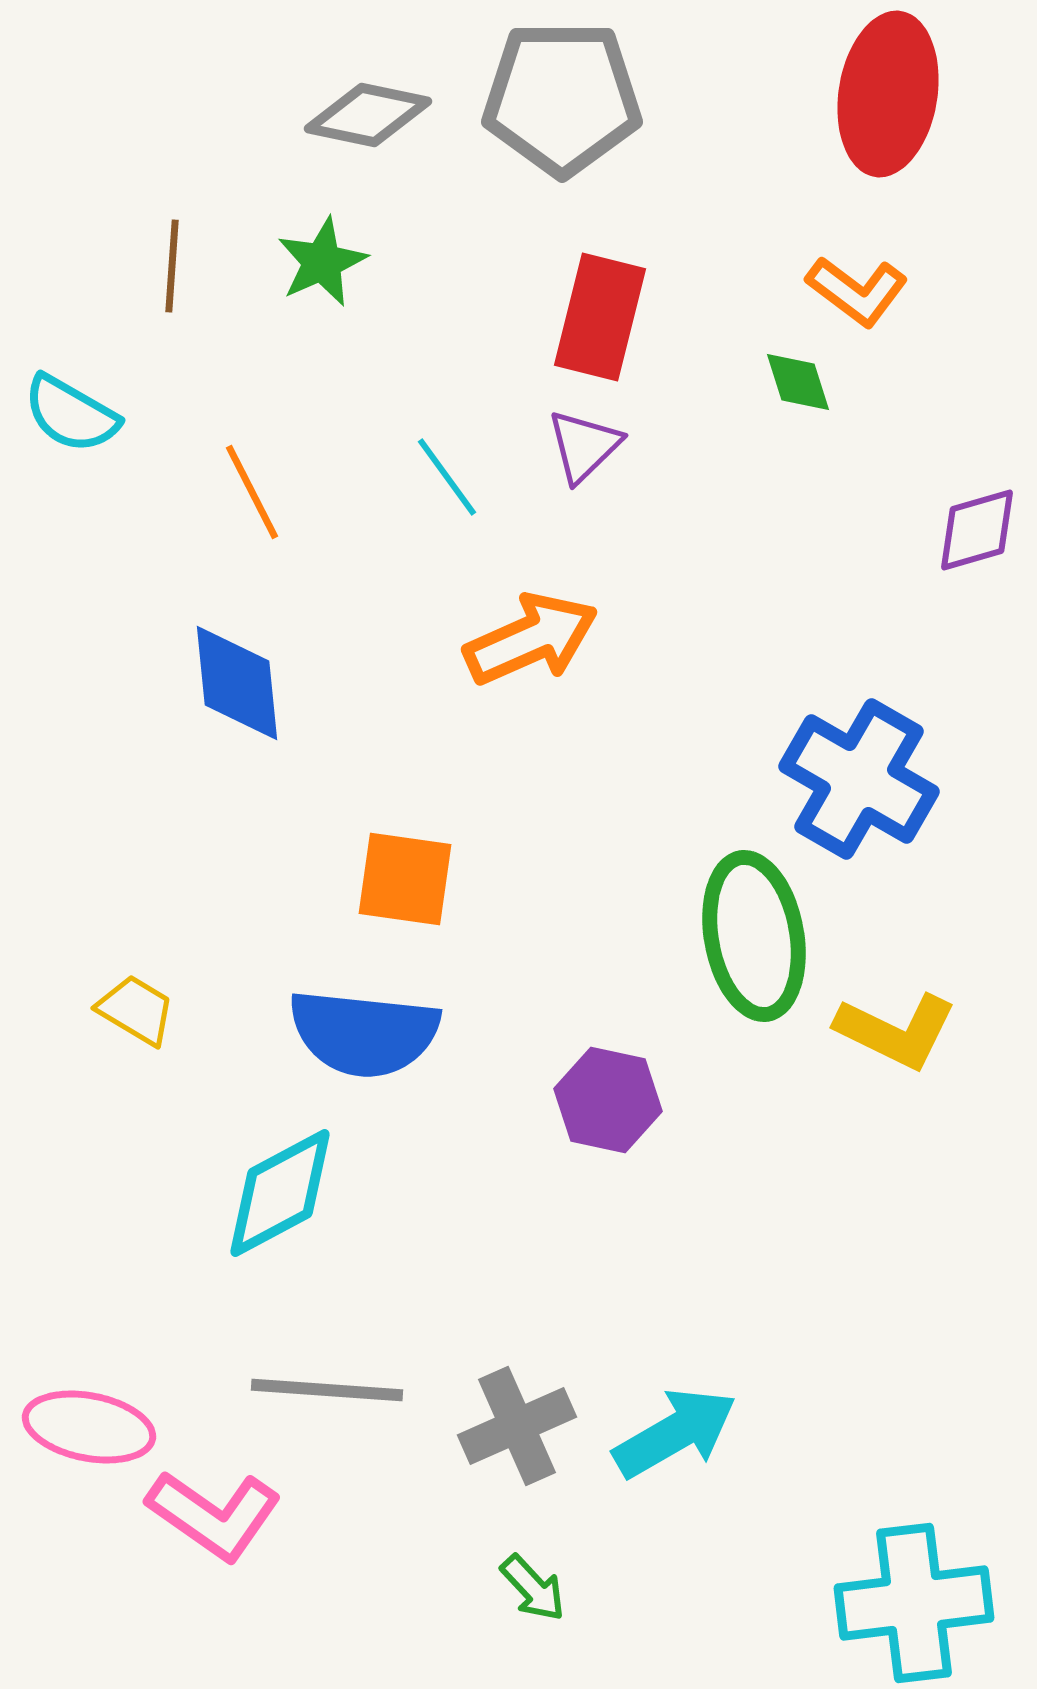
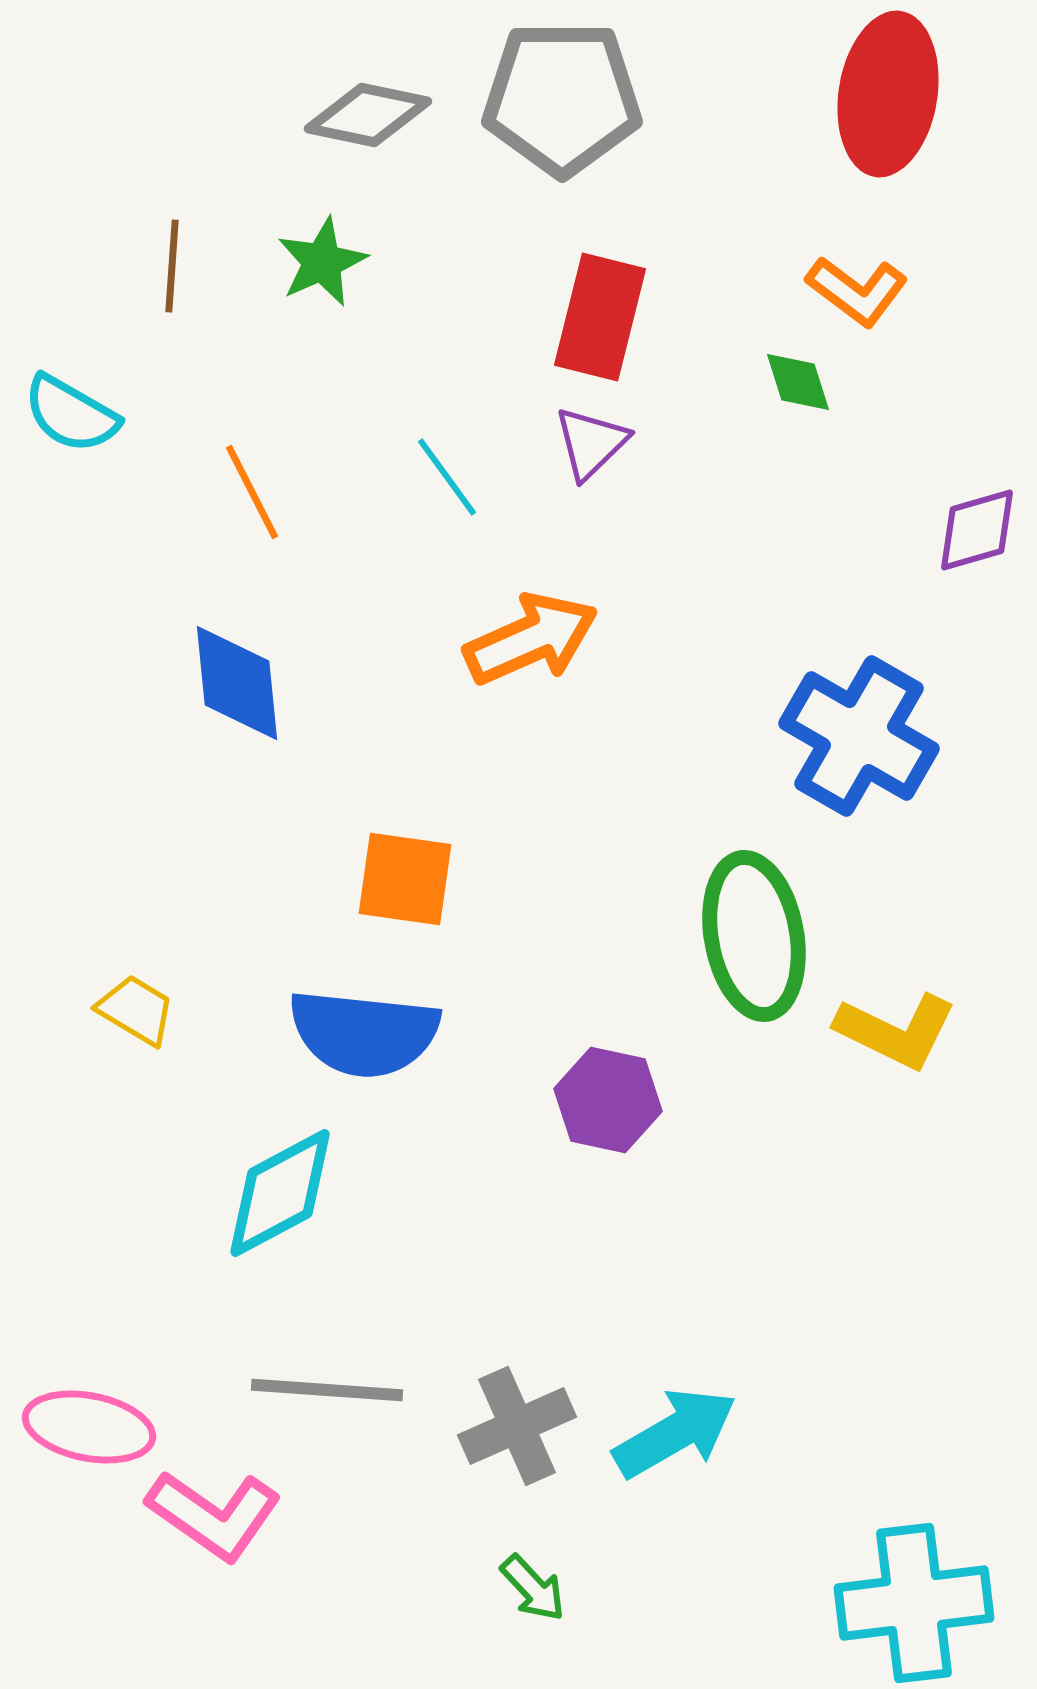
purple triangle: moved 7 px right, 3 px up
blue cross: moved 43 px up
